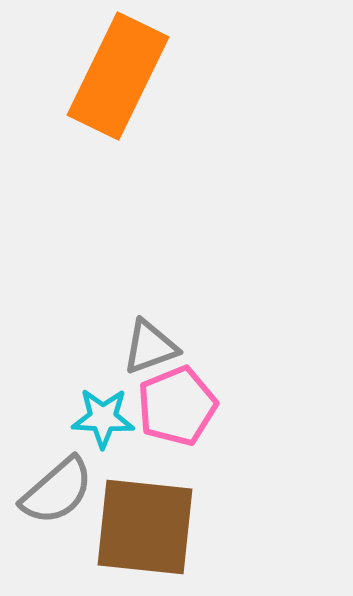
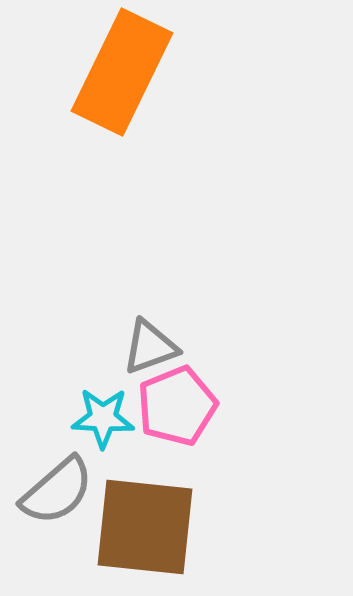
orange rectangle: moved 4 px right, 4 px up
